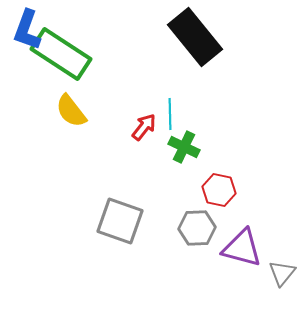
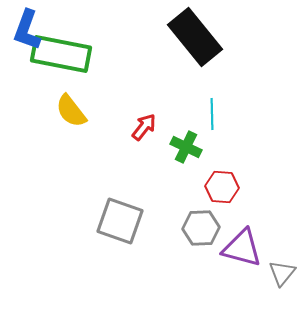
green rectangle: rotated 22 degrees counterclockwise
cyan line: moved 42 px right
green cross: moved 2 px right
red hexagon: moved 3 px right, 3 px up; rotated 8 degrees counterclockwise
gray hexagon: moved 4 px right
